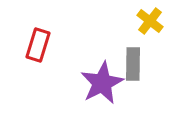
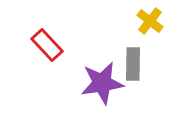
red rectangle: moved 9 px right; rotated 60 degrees counterclockwise
purple star: rotated 18 degrees clockwise
